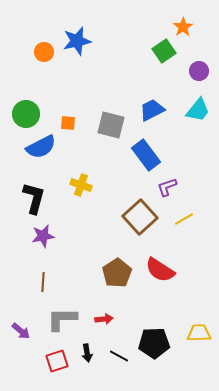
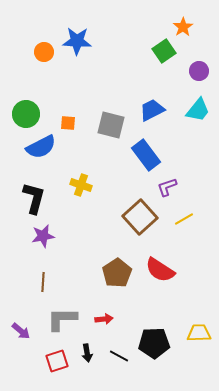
blue star: rotated 16 degrees clockwise
